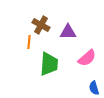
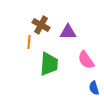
pink semicircle: moved 1 px left, 2 px down; rotated 96 degrees clockwise
